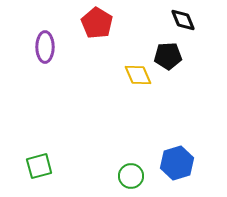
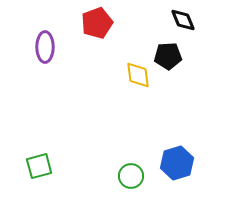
red pentagon: rotated 20 degrees clockwise
yellow diamond: rotated 16 degrees clockwise
